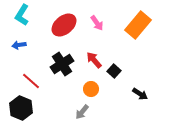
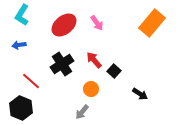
orange rectangle: moved 14 px right, 2 px up
